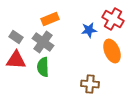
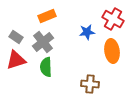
orange rectangle: moved 3 px left, 3 px up
blue star: moved 2 px left, 2 px down
gray cross: rotated 15 degrees clockwise
orange ellipse: rotated 15 degrees clockwise
red triangle: rotated 20 degrees counterclockwise
green semicircle: moved 3 px right
